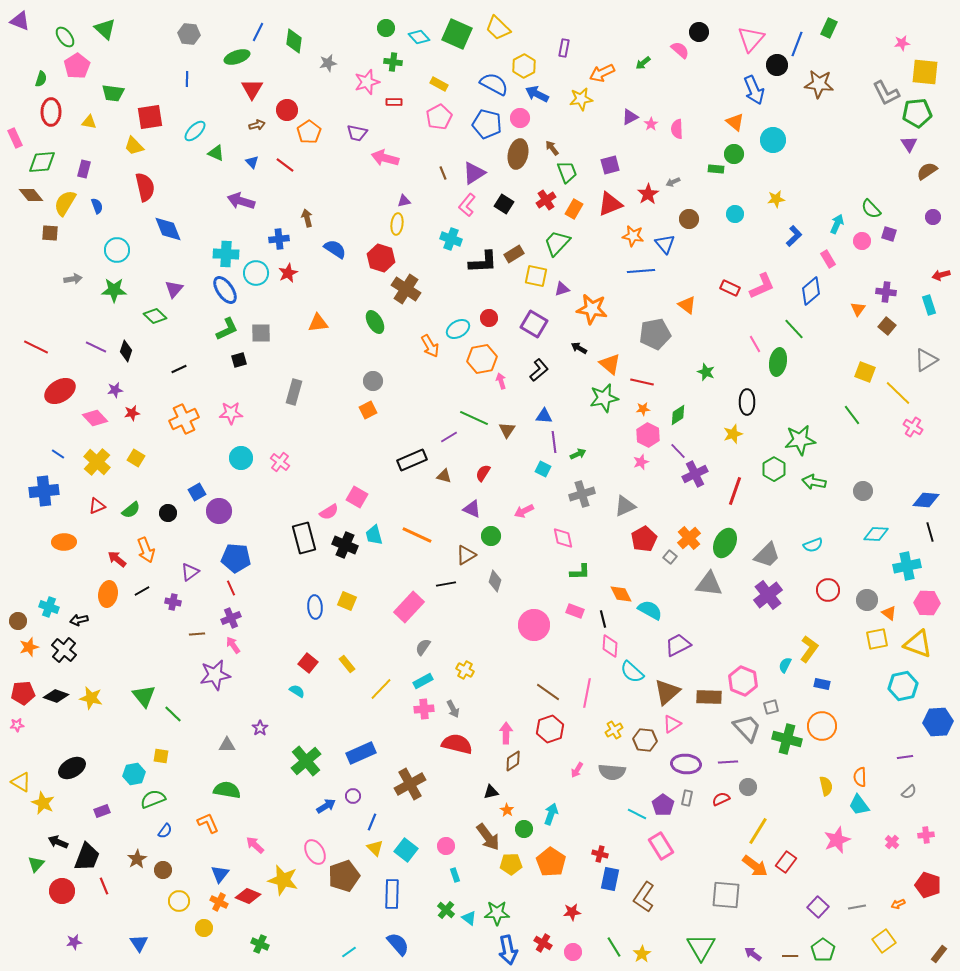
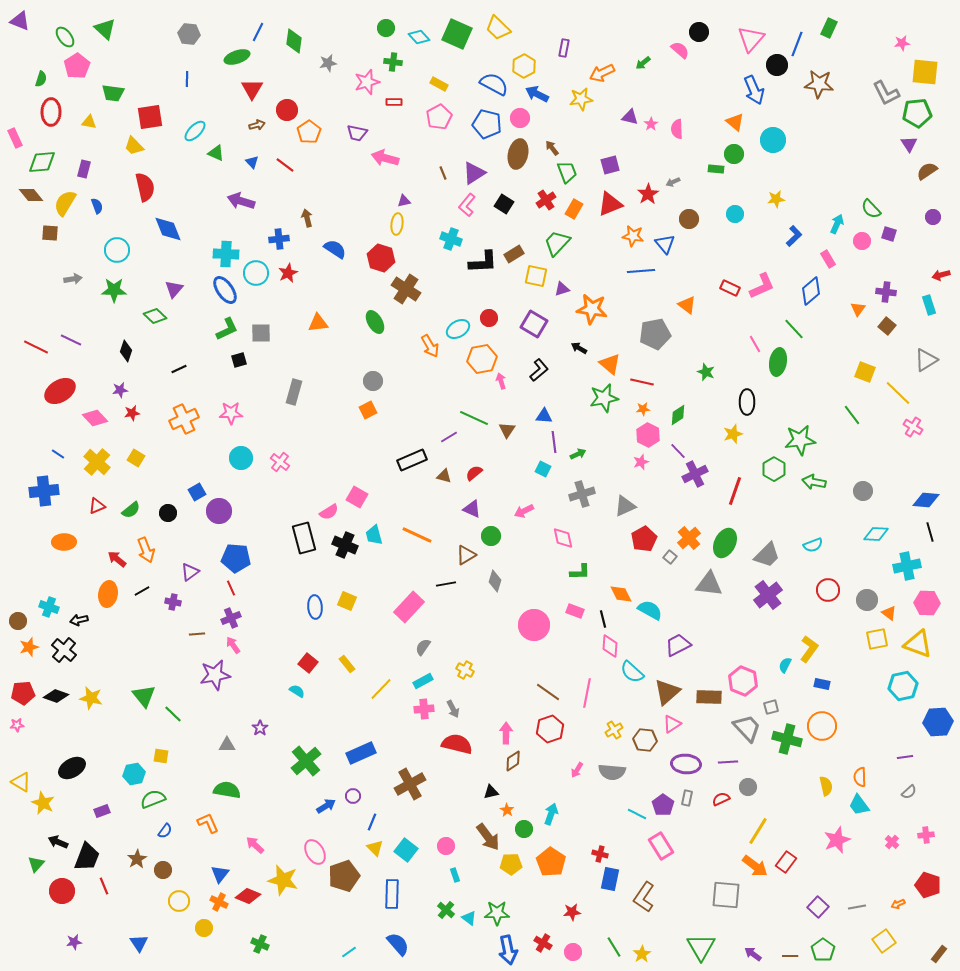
purple triangle at (630, 117): rotated 42 degrees clockwise
purple line at (96, 347): moved 25 px left, 7 px up
purple star at (115, 390): moved 5 px right
red semicircle at (483, 473): moved 9 px left; rotated 18 degrees clockwise
